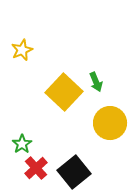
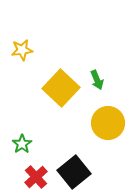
yellow star: rotated 15 degrees clockwise
green arrow: moved 1 px right, 2 px up
yellow square: moved 3 px left, 4 px up
yellow circle: moved 2 px left
red cross: moved 9 px down
